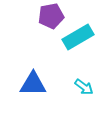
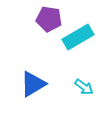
purple pentagon: moved 2 px left, 3 px down; rotated 20 degrees clockwise
blue triangle: rotated 32 degrees counterclockwise
